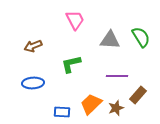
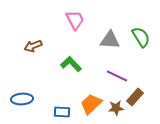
green L-shape: rotated 60 degrees clockwise
purple line: rotated 25 degrees clockwise
blue ellipse: moved 11 px left, 16 px down
brown rectangle: moved 3 px left, 2 px down
brown star: rotated 14 degrees clockwise
